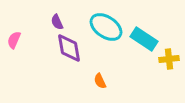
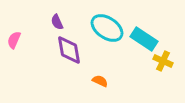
cyan ellipse: moved 1 px right, 1 px down
purple diamond: moved 2 px down
yellow cross: moved 6 px left, 2 px down; rotated 30 degrees clockwise
orange semicircle: rotated 140 degrees clockwise
